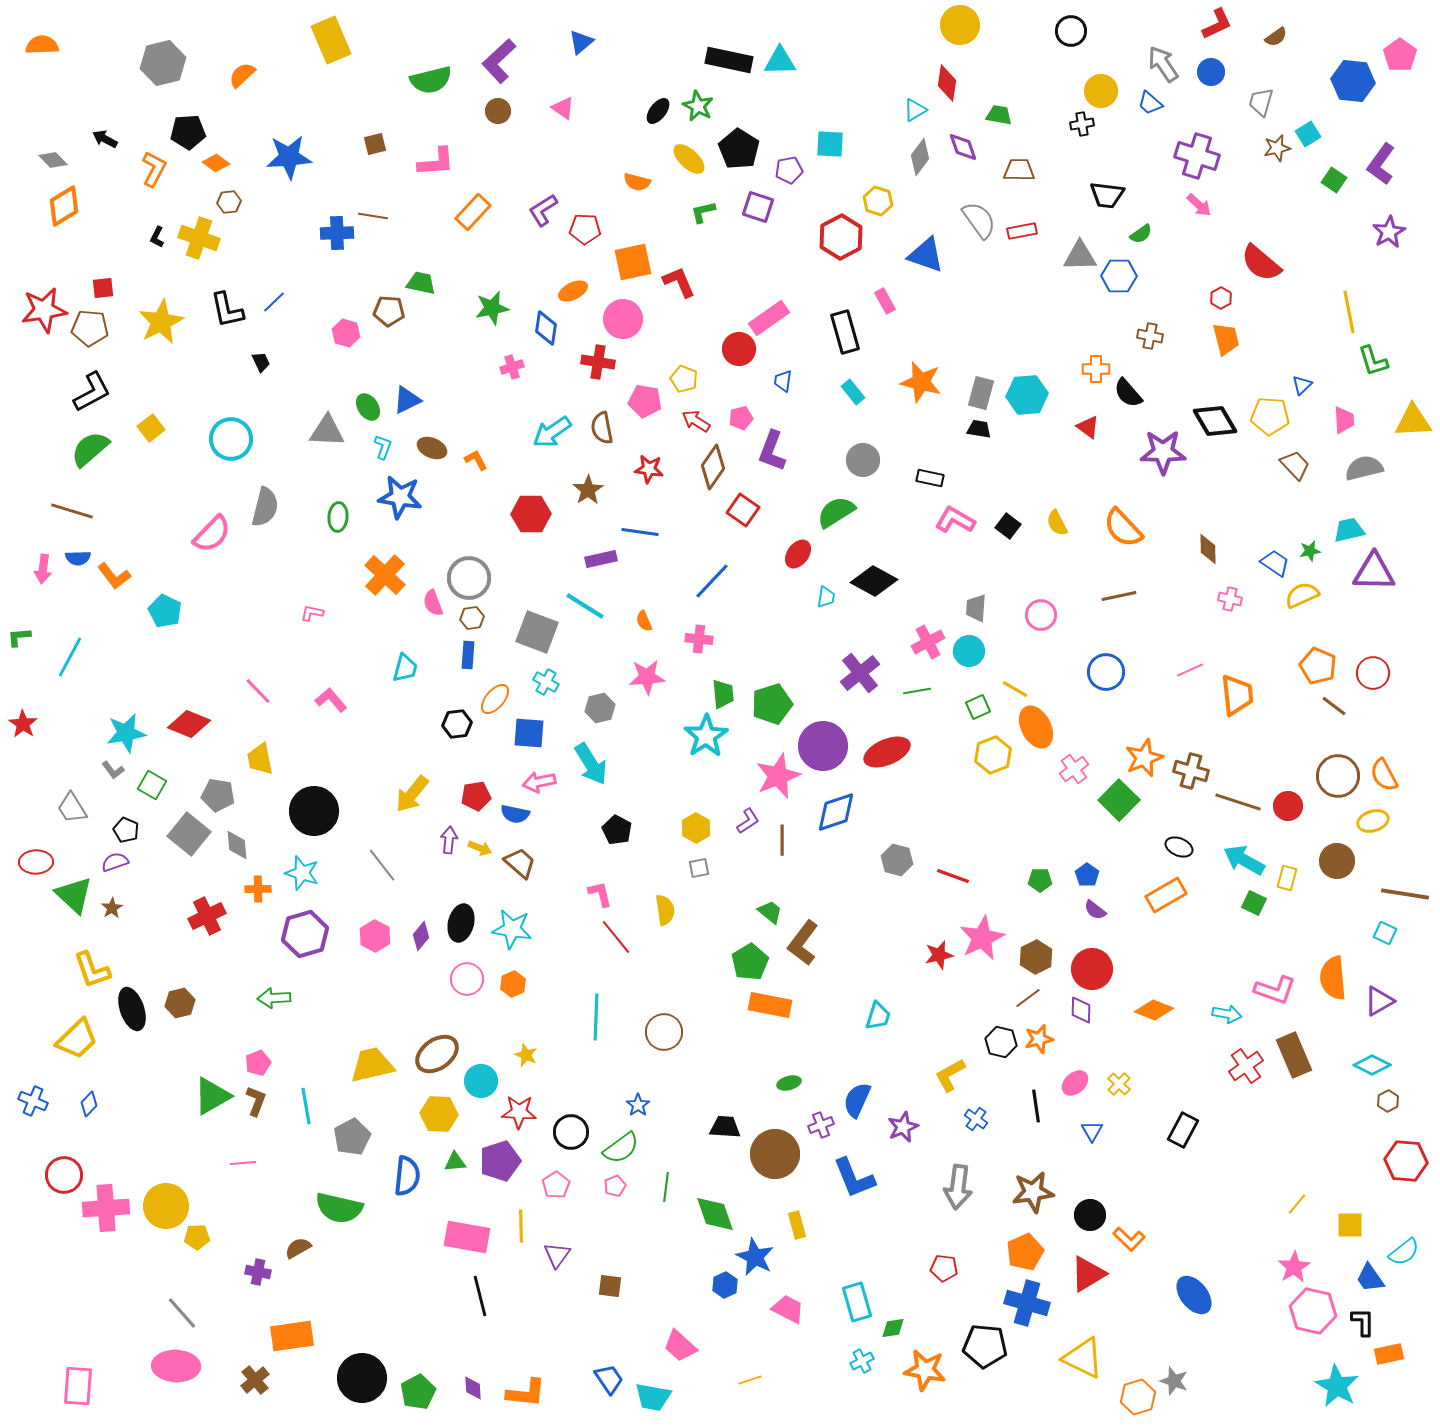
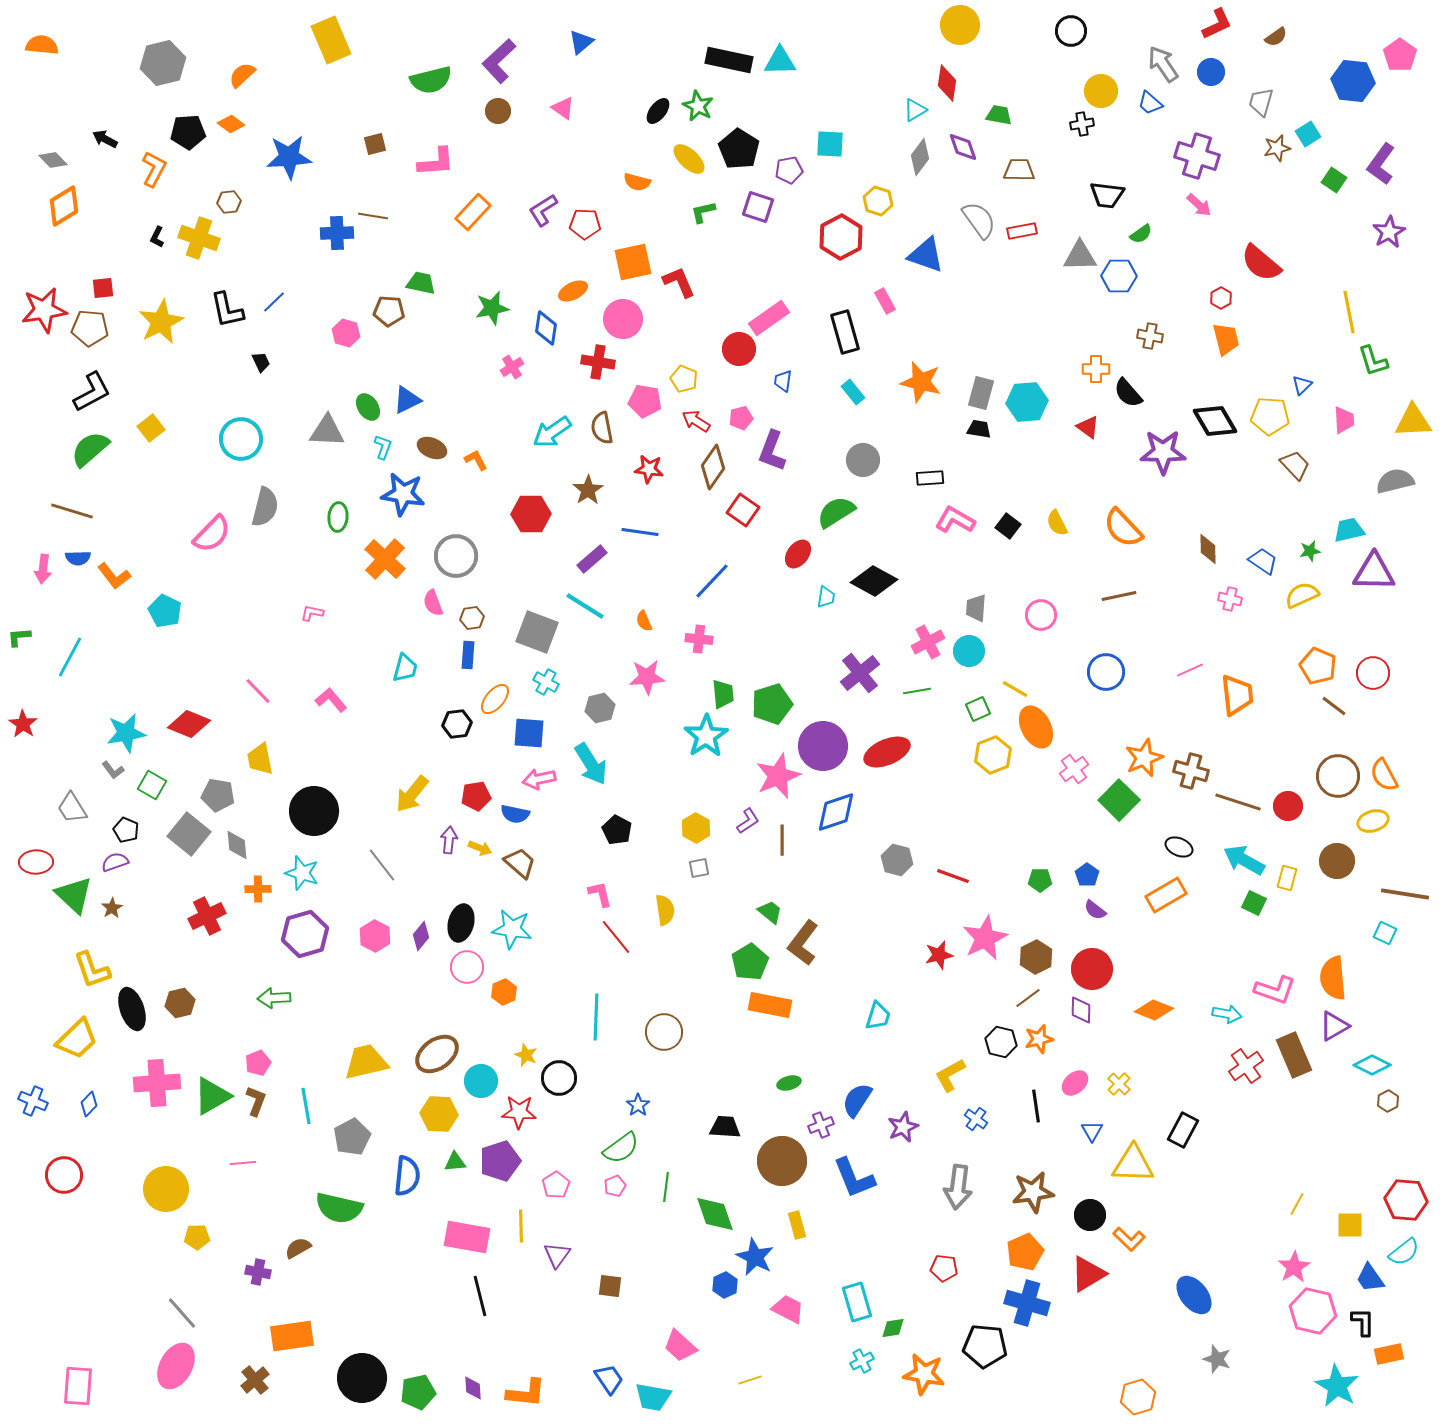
orange semicircle at (42, 45): rotated 8 degrees clockwise
orange diamond at (216, 163): moved 15 px right, 39 px up
red pentagon at (585, 229): moved 5 px up
pink cross at (512, 367): rotated 15 degrees counterclockwise
cyan hexagon at (1027, 395): moved 7 px down
cyan circle at (231, 439): moved 10 px right
gray semicircle at (1364, 468): moved 31 px right, 13 px down
black rectangle at (930, 478): rotated 16 degrees counterclockwise
blue star at (400, 497): moved 3 px right, 3 px up
purple rectangle at (601, 559): moved 9 px left; rotated 28 degrees counterclockwise
blue trapezoid at (1275, 563): moved 12 px left, 2 px up
orange cross at (385, 575): moved 16 px up
gray circle at (469, 578): moved 13 px left, 22 px up
green square at (978, 707): moved 2 px down
pink arrow at (539, 782): moved 3 px up
pink star at (982, 938): moved 3 px right
pink circle at (467, 979): moved 12 px up
orange hexagon at (513, 984): moved 9 px left, 8 px down
purple triangle at (1379, 1001): moved 45 px left, 25 px down
yellow trapezoid at (372, 1065): moved 6 px left, 3 px up
blue semicircle at (857, 1100): rotated 9 degrees clockwise
black circle at (571, 1132): moved 12 px left, 54 px up
brown circle at (775, 1154): moved 7 px right, 7 px down
red hexagon at (1406, 1161): moved 39 px down
yellow line at (1297, 1204): rotated 10 degrees counterclockwise
yellow circle at (166, 1206): moved 17 px up
pink cross at (106, 1208): moved 51 px right, 125 px up
yellow triangle at (1083, 1358): moved 50 px right, 194 px up; rotated 24 degrees counterclockwise
pink ellipse at (176, 1366): rotated 63 degrees counterclockwise
orange star at (925, 1370): moved 1 px left, 4 px down
gray star at (1174, 1381): moved 43 px right, 22 px up
green pentagon at (418, 1392): rotated 16 degrees clockwise
